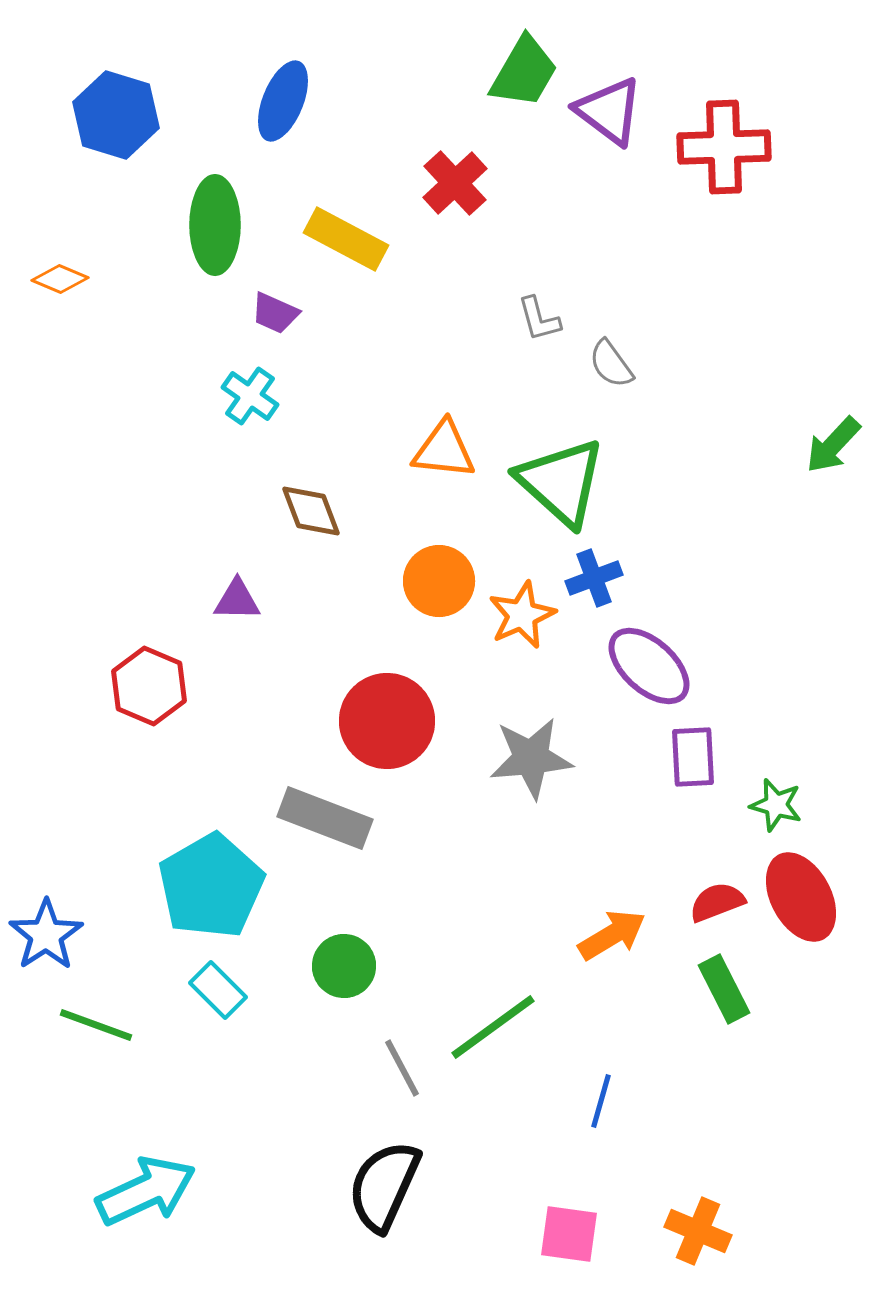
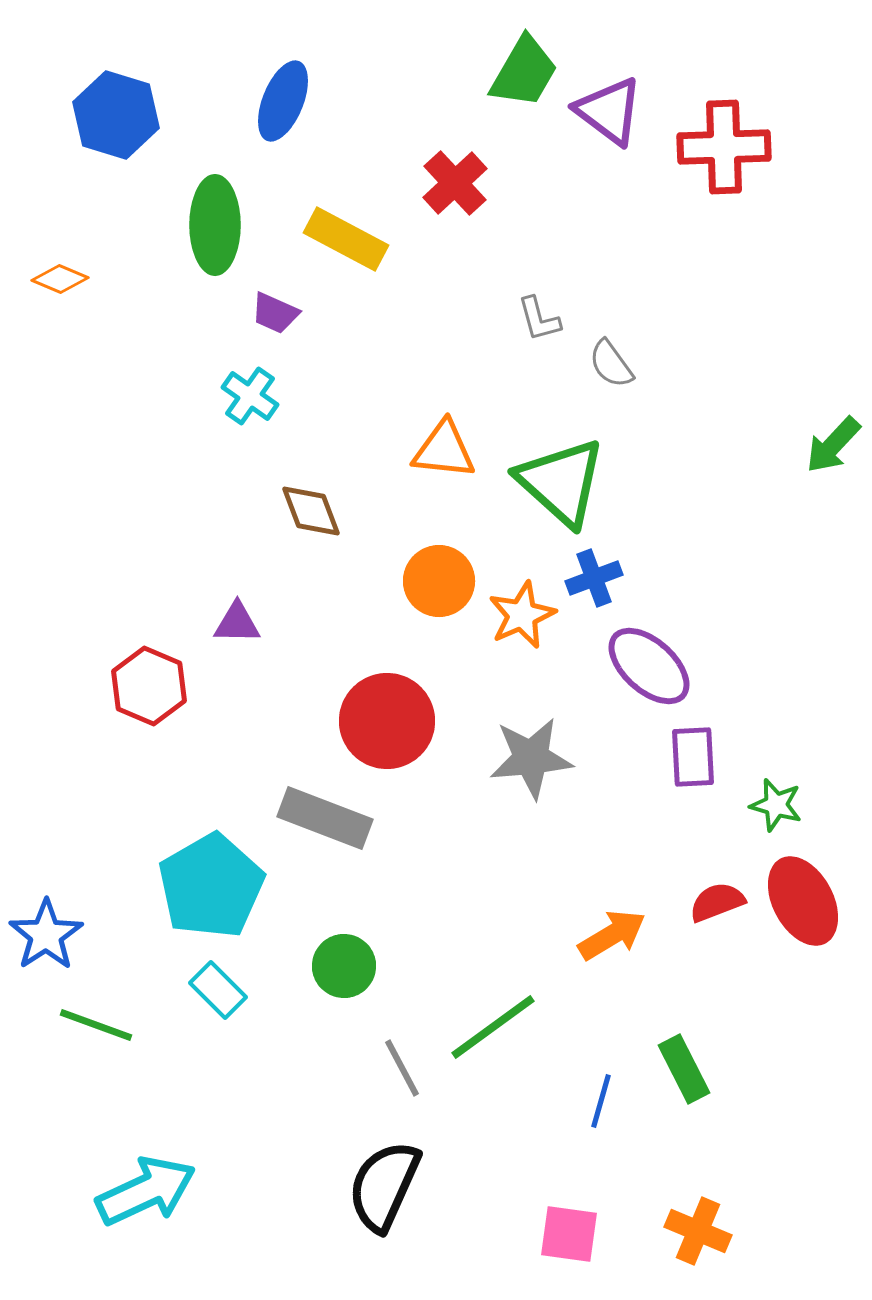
purple triangle at (237, 600): moved 23 px down
red ellipse at (801, 897): moved 2 px right, 4 px down
green rectangle at (724, 989): moved 40 px left, 80 px down
